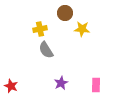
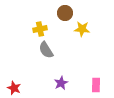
red star: moved 3 px right, 2 px down
